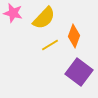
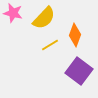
orange diamond: moved 1 px right, 1 px up
purple square: moved 1 px up
